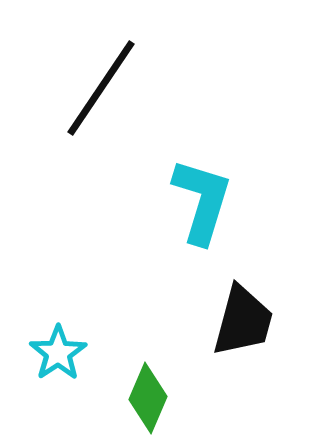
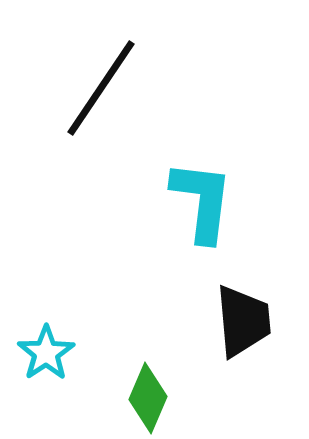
cyan L-shape: rotated 10 degrees counterclockwise
black trapezoid: rotated 20 degrees counterclockwise
cyan star: moved 12 px left
